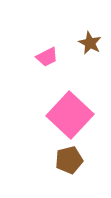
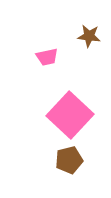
brown star: moved 1 px left, 7 px up; rotated 20 degrees counterclockwise
pink trapezoid: rotated 15 degrees clockwise
